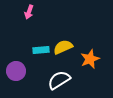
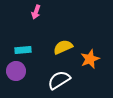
pink arrow: moved 7 px right
cyan rectangle: moved 18 px left
